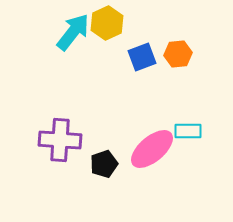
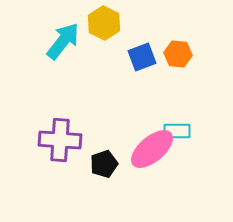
yellow hexagon: moved 3 px left; rotated 8 degrees counterclockwise
cyan arrow: moved 10 px left, 9 px down
orange hexagon: rotated 12 degrees clockwise
cyan rectangle: moved 11 px left
